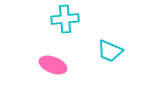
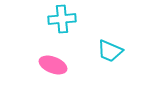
cyan cross: moved 3 px left
